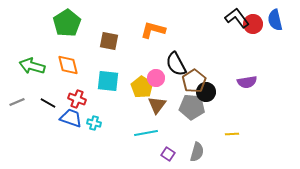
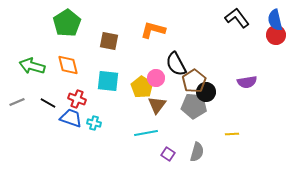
red circle: moved 23 px right, 11 px down
gray pentagon: moved 2 px right, 1 px up
